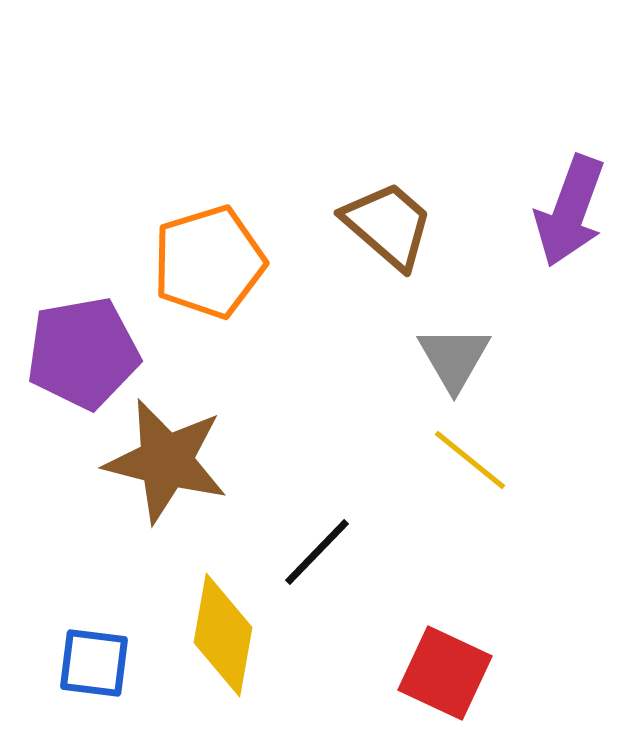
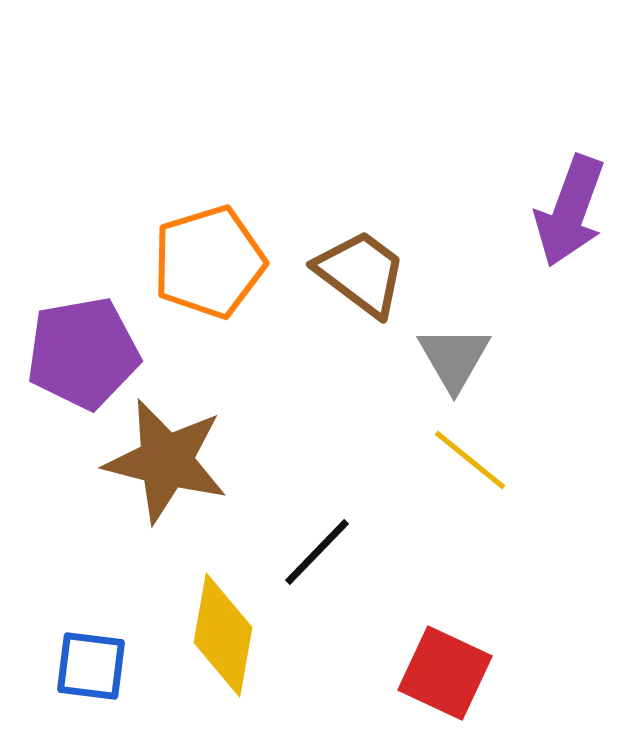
brown trapezoid: moved 27 px left, 48 px down; rotated 4 degrees counterclockwise
blue square: moved 3 px left, 3 px down
